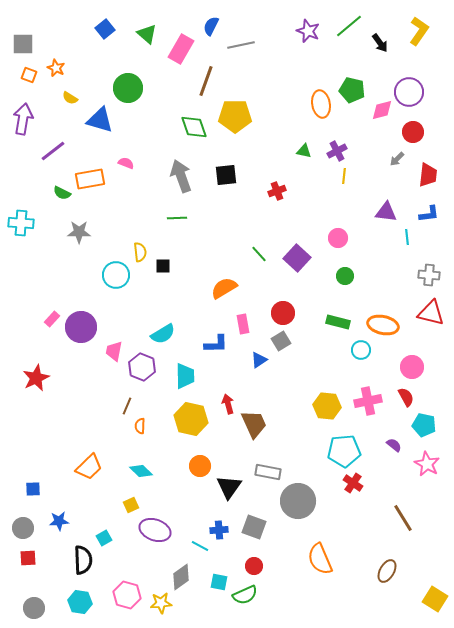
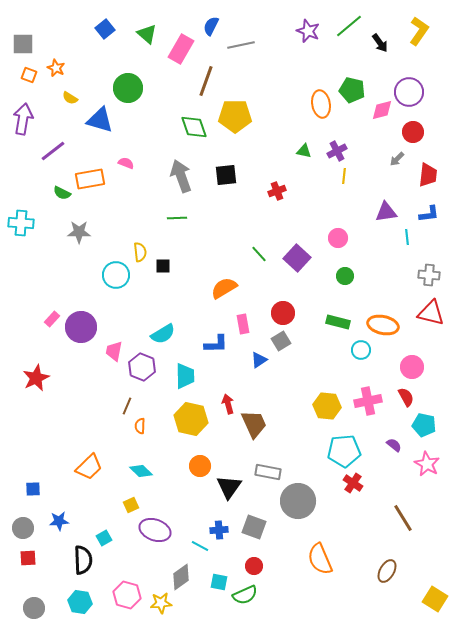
purple triangle at (386, 212): rotated 15 degrees counterclockwise
